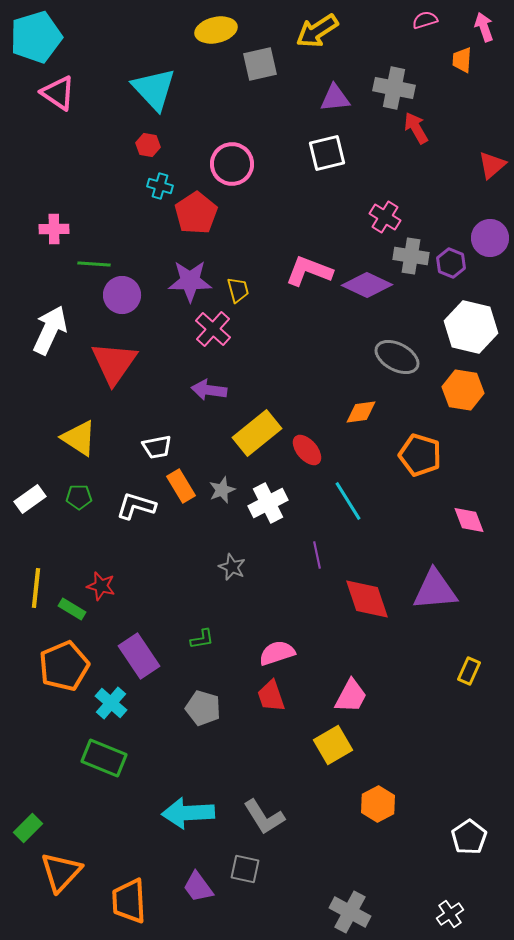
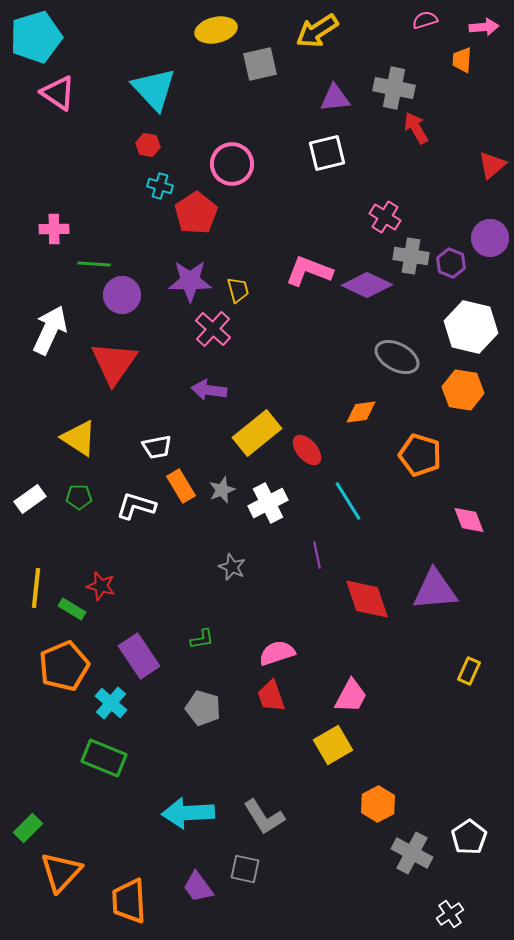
pink arrow at (484, 27): rotated 104 degrees clockwise
gray cross at (350, 912): moved 62 px right, 59 px up
